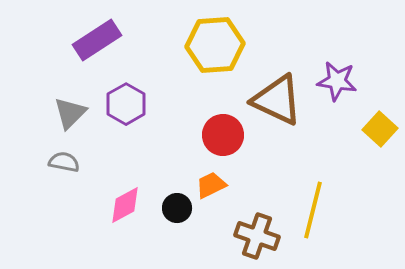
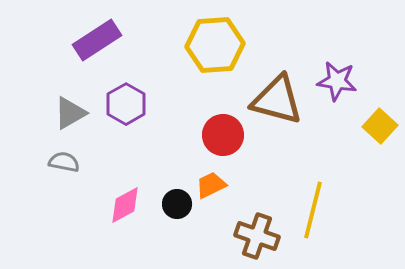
brown triangle: rotated 10 degrees counterclockwise
gray triangle: rotated 15 degrees clockwise
yellow square: moved 3 px up
black circle: moved 4 px up
